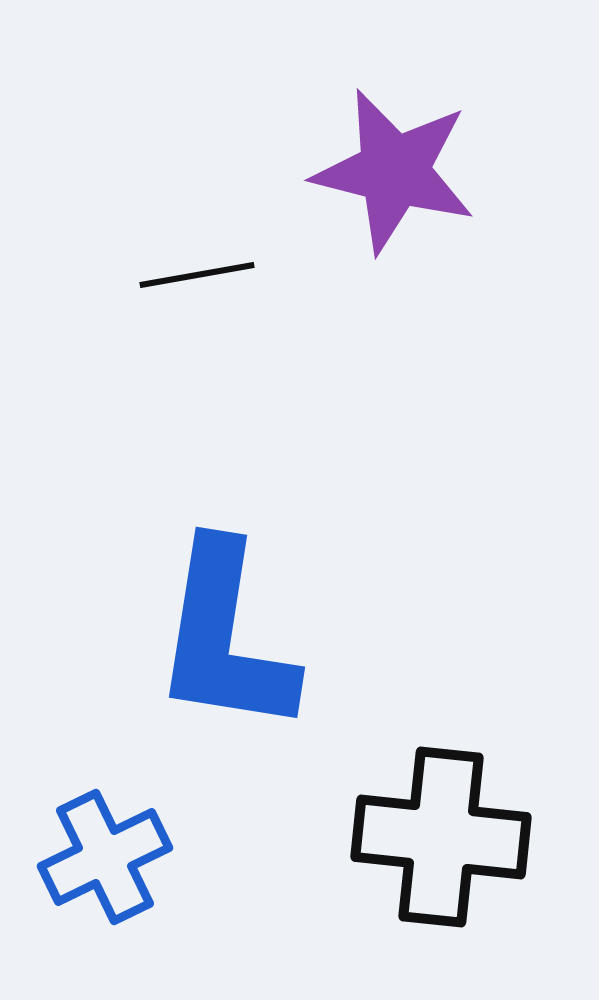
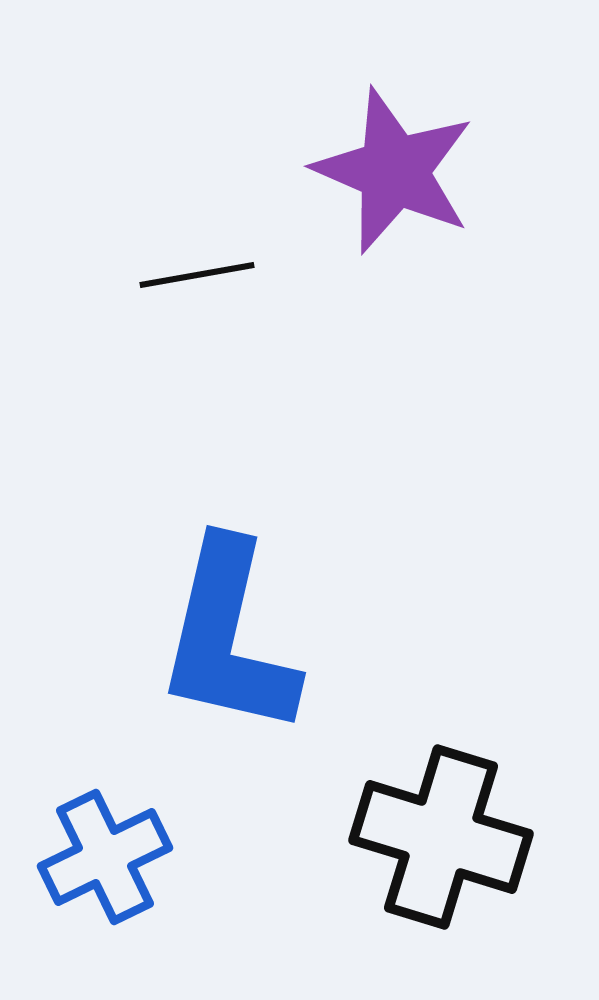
purple star: rotated 9 degrees clockwise
blue L-shape: moved 3 px right; rotated 4 degrees clockwise
black cross: rotated 11 degrees clockwise
